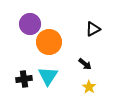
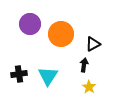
black triangle: moved 15 px down
orange circle: moved 12 px right, 8 px up
black arrow: moved 1 px left, 1 px down; rotated 120 degrees counterclockwise
black cross: moved 5 px left, 5 px up
